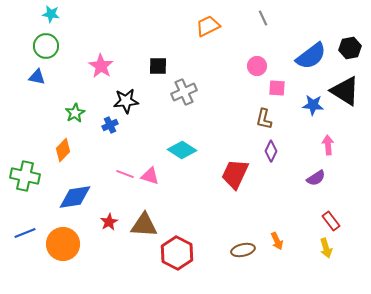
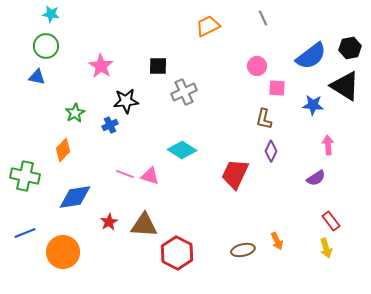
black triangle: moved 5 px up
orange circle: moved 8 px down
